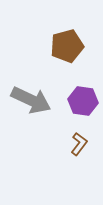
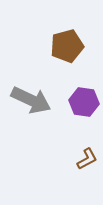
purple hexagon: moved 1 px right, 1 px down
brown L-shape: moved 8 px right, 15 px down; rotated 25 degrees clockwise
